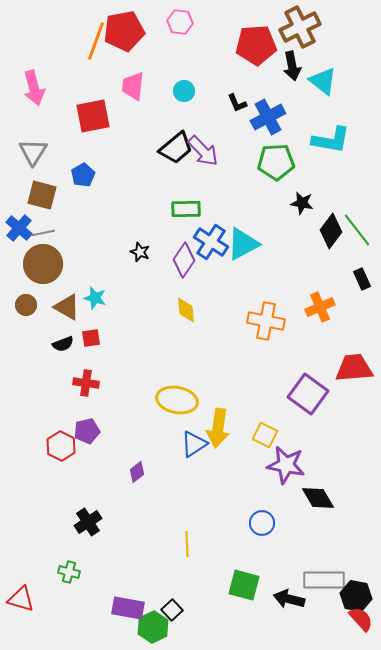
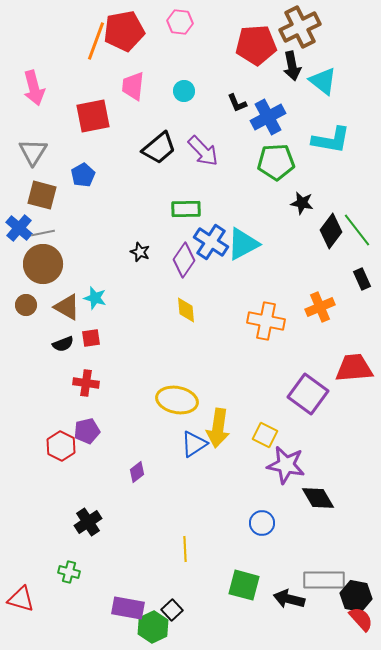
black trapezoid at (176, 148): moved 17 px left
yellow line at (187, 544): moved 2 px left, 5 px down
